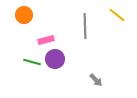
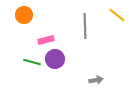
gray arrow: rotated 56 degrees counterclockwise
